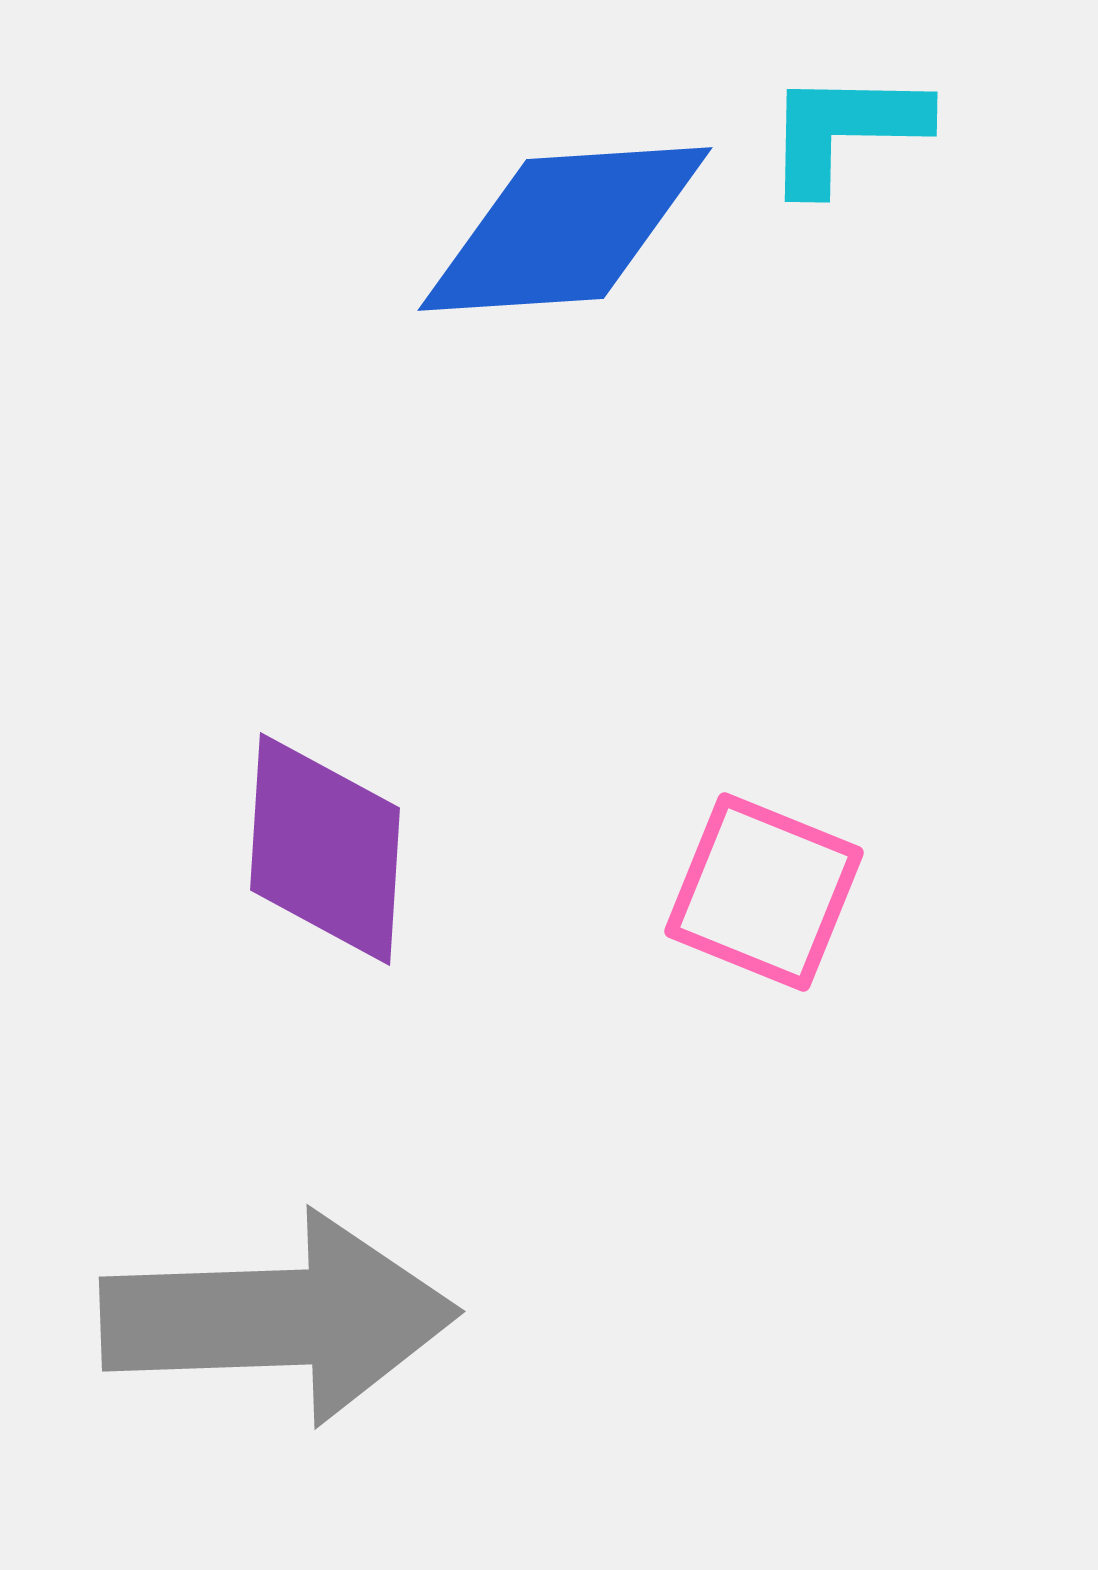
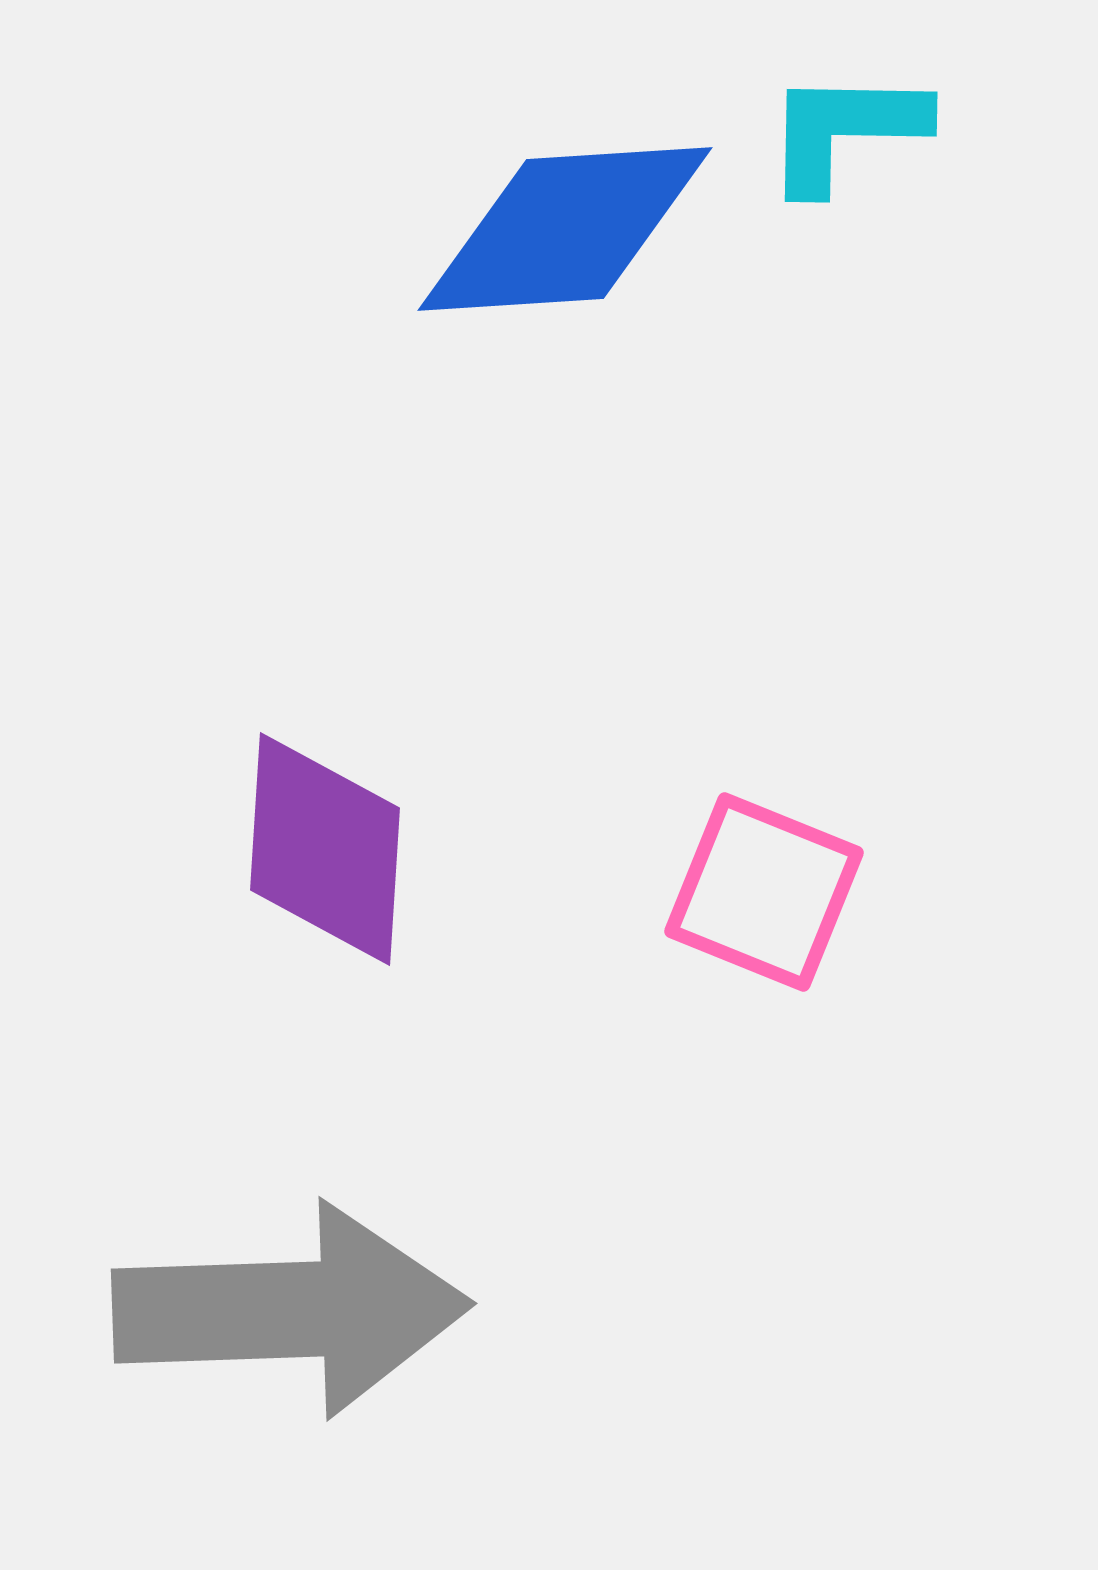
gray arrow: moved 12 px right, 8 px up
